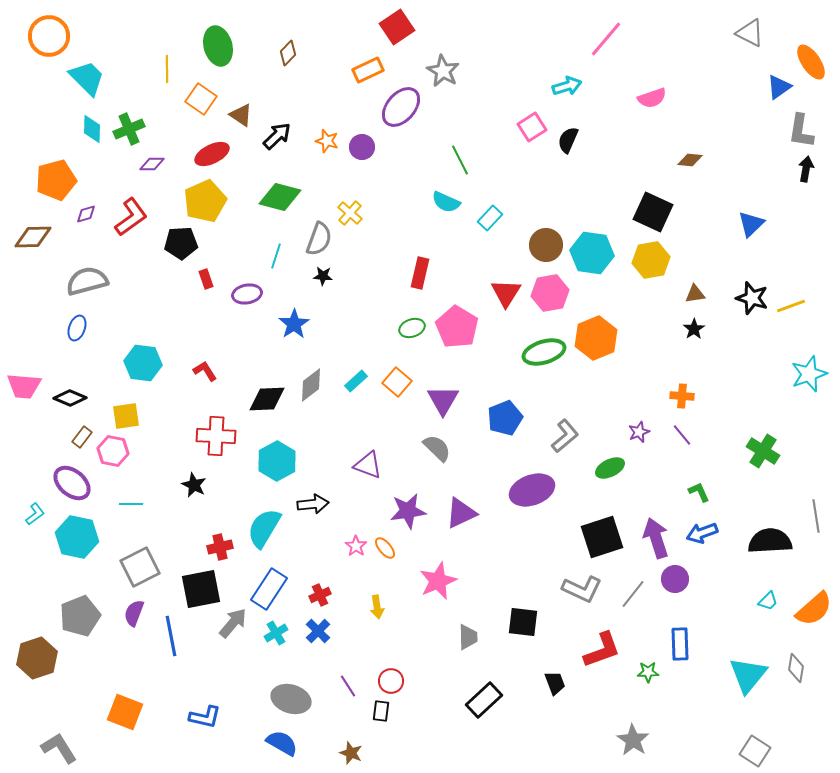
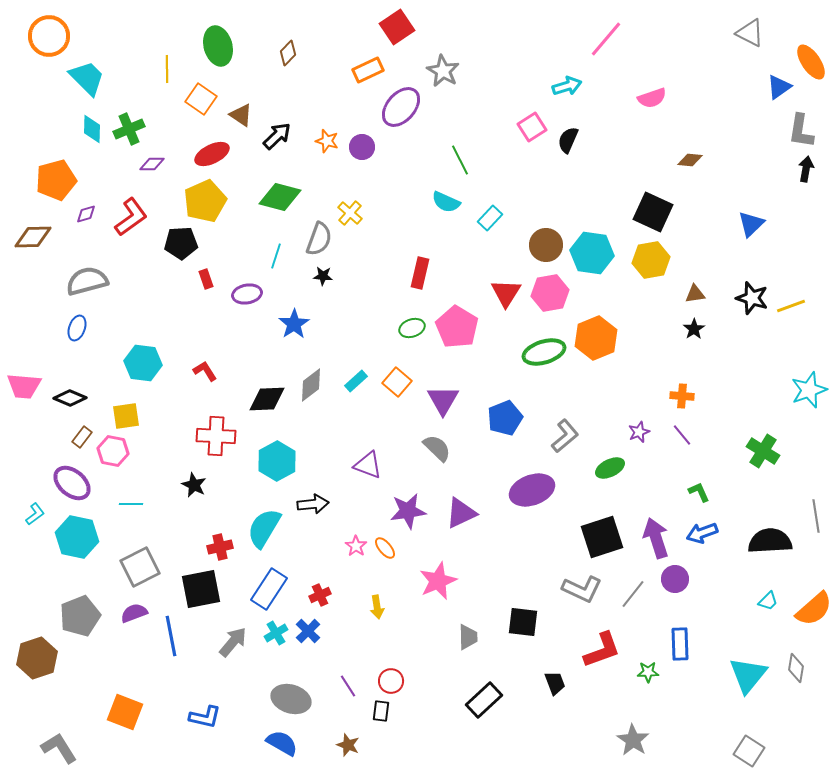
cyan star at (809, 374): moved 16 px down
purple semicircle at (134, 613): rotated 48 degrees clockwise
gray arrow at (233, 623): moved 19 px down
blue cross at (318, 631): moved 10 px left
gray square at (755, 751): moved 6 px left
brown star at (351, 753): moved 3 px left, 8 px up
